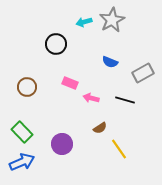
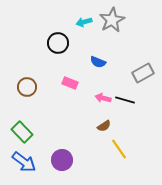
black circle: moved 2 px right, 1 px up
blue semicircle: moved 12 px left
pink arrow: moved 12 px right
brown semicircle: moved 4 px right, 2 px up
purple circle: moved 16 px down
blue arrow: moved 2 px right; rotated 60 degrees clockwise
